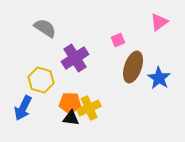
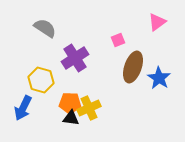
pink triangle: moved 2 px left
